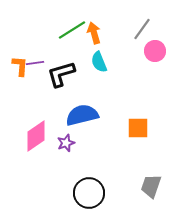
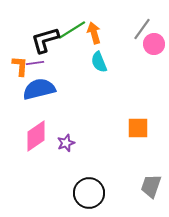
pink circle: moved 1 px left, 7 px up
black L-shape: moved 16 px left, 34 px up
blue semicircle: moved 43 px left, 26 px up
